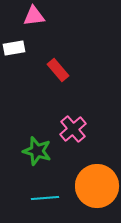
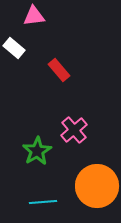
white rectangle: rotated 50 degrees clockwise
red rectangle: moved 1 px right
pink cross: moved 1 px right, 1 px down
green star: rotated 24 degrees clockwise
cyan line: moved 2 px left, 4 px down
